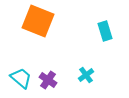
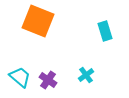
cyan trapezoid: moved 1 px left, 1 px up
